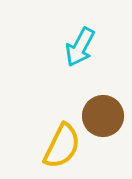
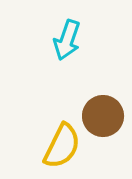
cyan arrow: moved 13 px left, 7 px up; rotated 9 degrees counterclockwise
